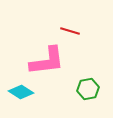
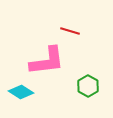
green hexagon: moved 3 px up; rotated 20 degrees counterclockwise
